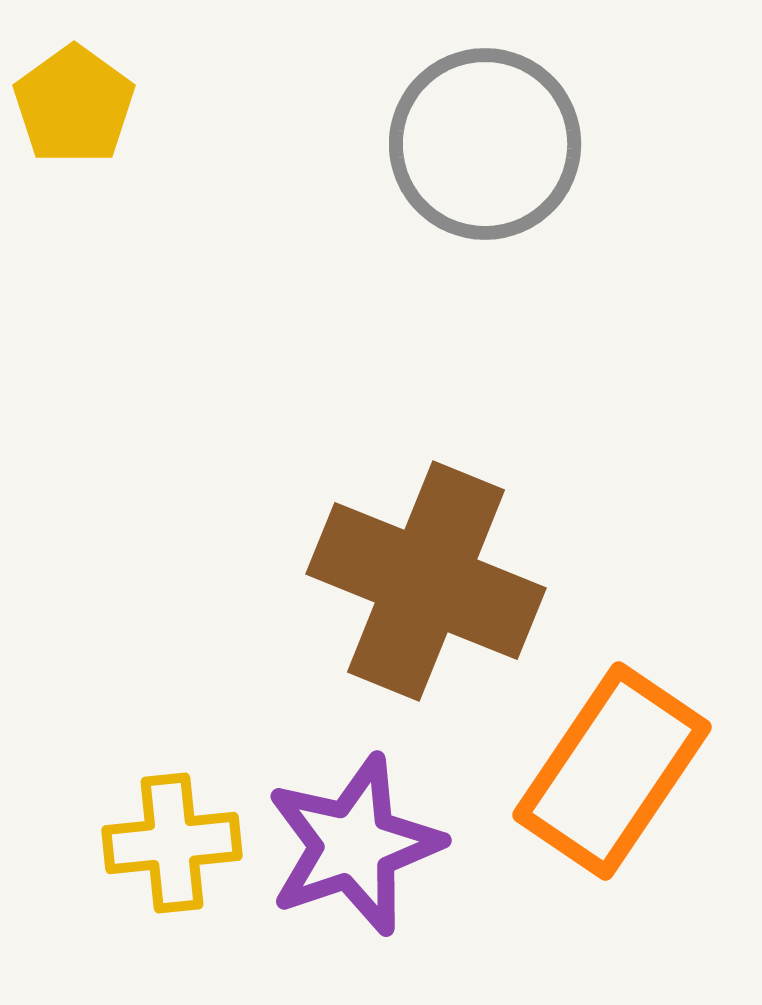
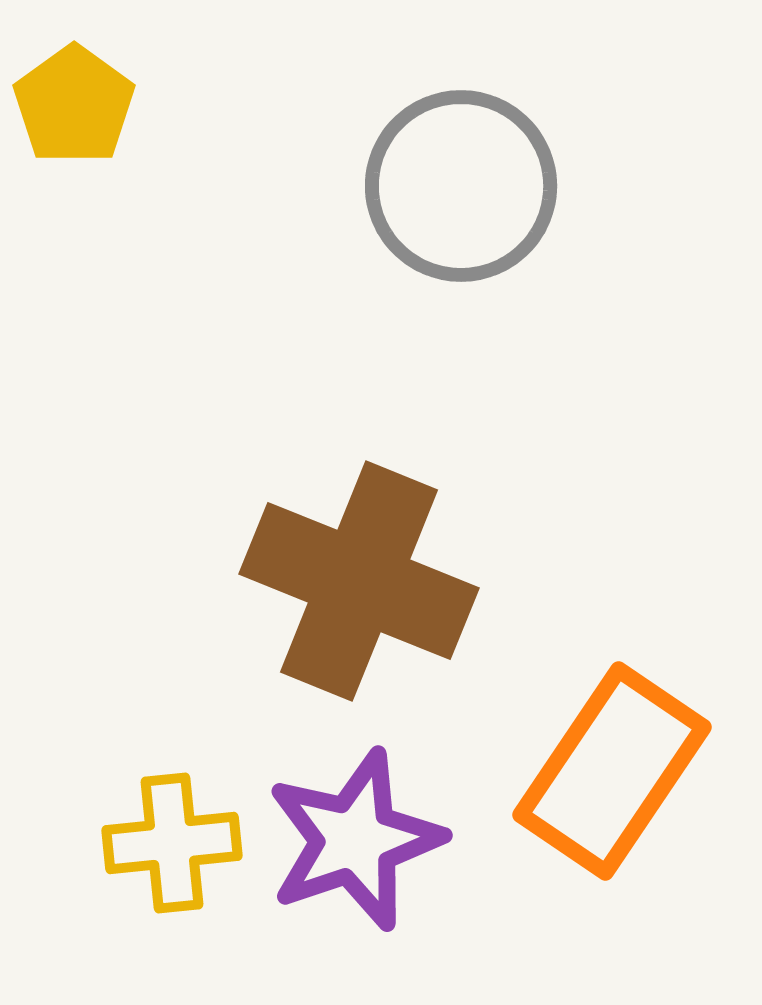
gray circle: moved 24 px left, 42 px down
brown cross: moved 67 px left
purple star: moved 1 px right, 5 px up
